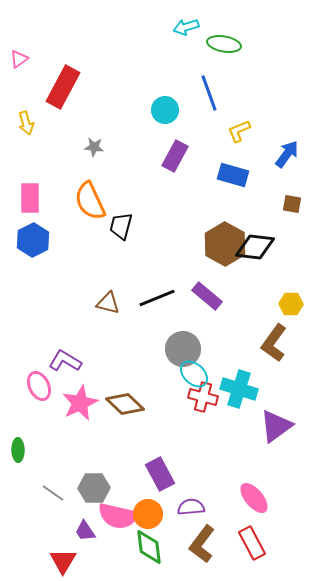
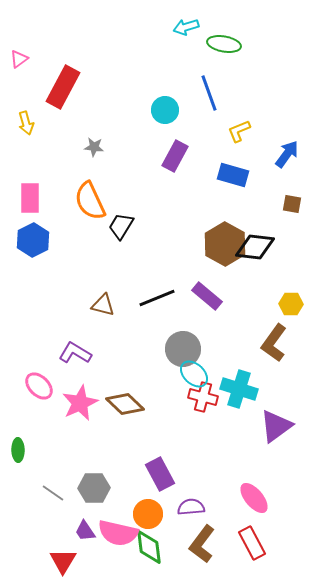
black trapezoid at (121, 226): rotated 16 degrees clockwise
brown triangle at (108, 303): moved 5 px left, 2 px down
purple L-shape at (65, 361): moved 10 px right, 8 px up
pink ellipse at (39, 386): rotated 20 degrees counterclockwise
pink semicircle at (118, 516): moved 17 px down
